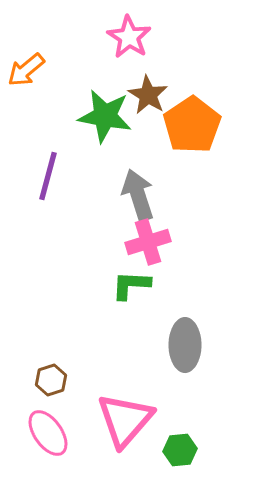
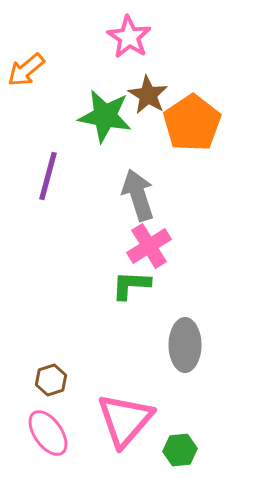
orange pentagon: moved 2 px up
pink cross: moved 1 px right, 4 px down; rotated 15 degrees counterclockwise
